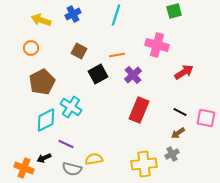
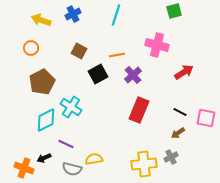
gray cross: moved 1 px left, 3 px down
